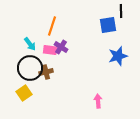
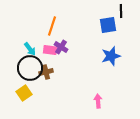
cyan arrow: moved 5 px down
blue star: moved 7 px left
